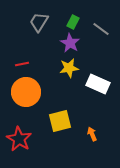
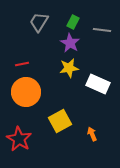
gray line: moved 1 px right, 1 px down; rotated 30 degrees counterclockwise
yellow square: rotated 15 degrees counterclockwise
